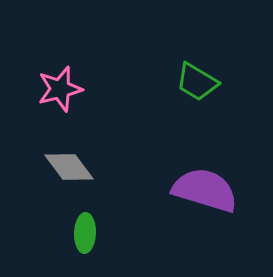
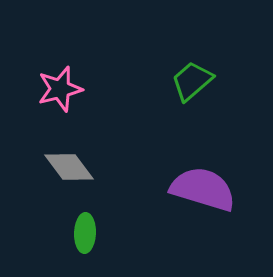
green trapezoid: moved 5 px left, 1 px up; rotated 108 degrees clockwise
purple semicircle: moved 2 px left, 1 px up
